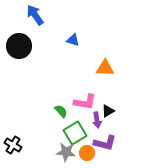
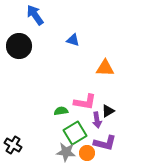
green semicircle: rotated 56 degrees counterclockwise
